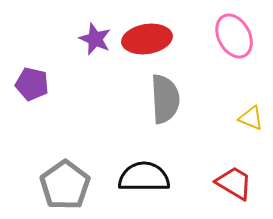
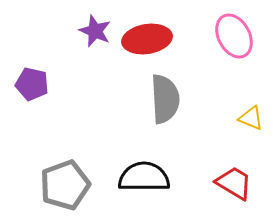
purple star: moved 8 px up
gray pentagon: rotated 15 degrees clockwise
